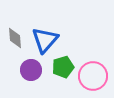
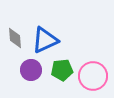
blue triangle: rotated 24 degrees clockwise
green pentagon: moved 1 px left, 3 px down; rotated 10 degrees clockwise
